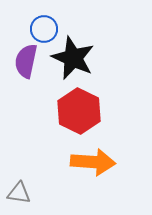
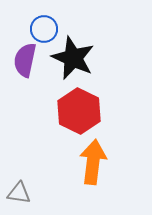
purple semicircle: moved 1 px left, 1 px up
orange arrow: rotated 87 degrees counterclockwise
